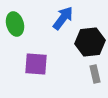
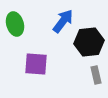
blue arrow: moved 3 px down
black hexagon: moved 1 px left
gray rectangle: moved 1 px right, 1 px down
